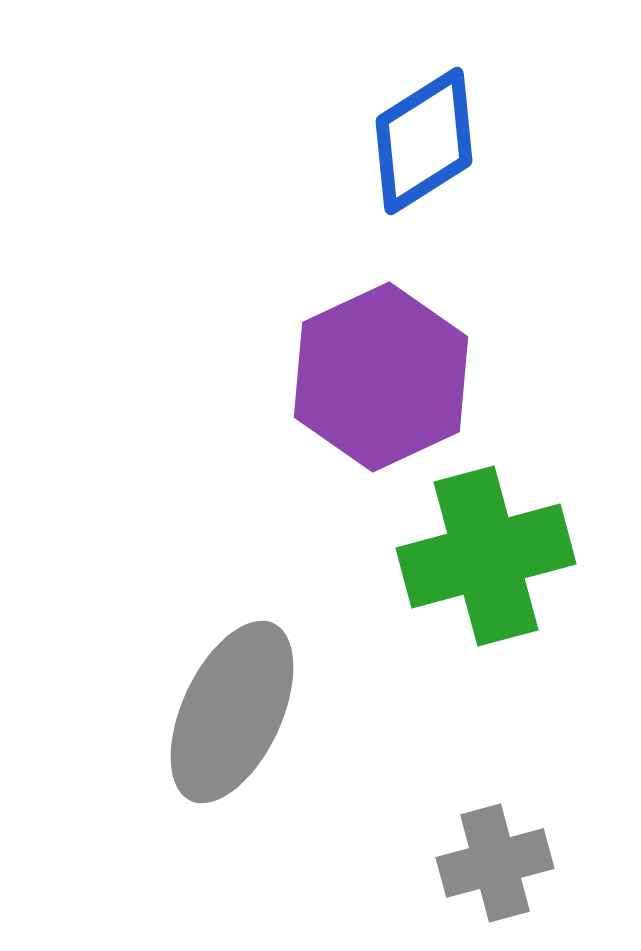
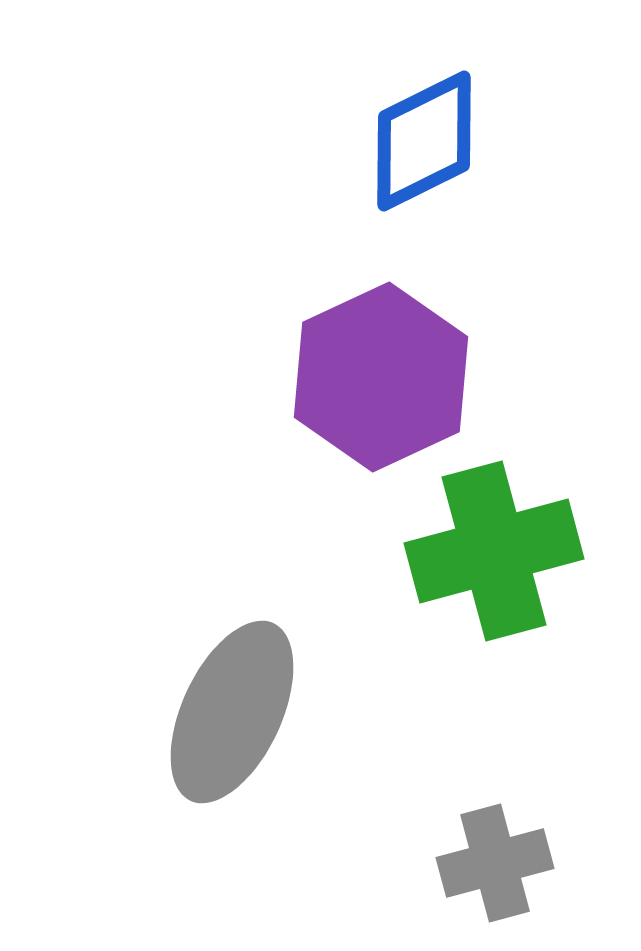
blue diamond: rotated 6 degrees clockwise
green cross: moved 8 px right, 5 px up
